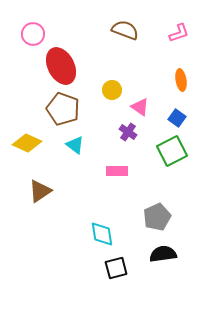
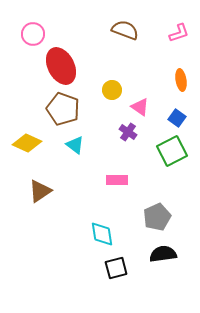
pink rectangle: moved 9 px down
